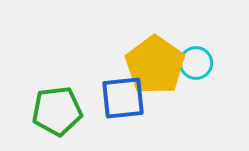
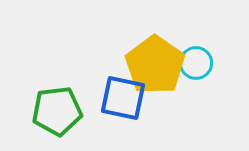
blue square: rotated 18 degrees clockwise
